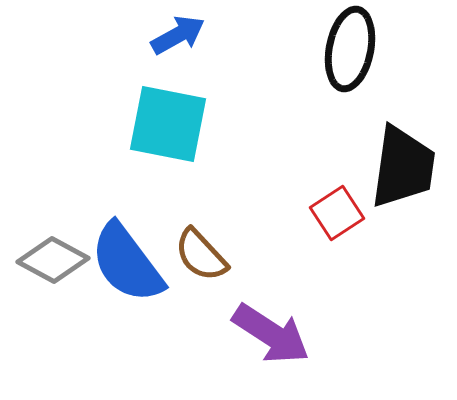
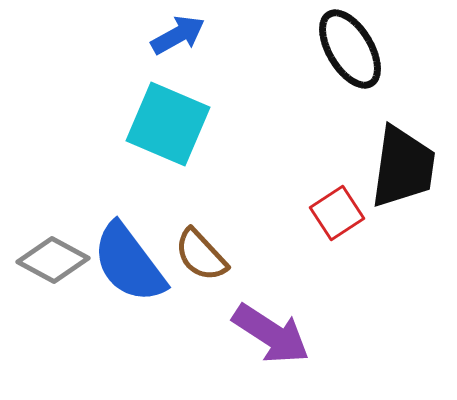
black ellipse: rotated 42 degrees counterclockwise
cyan square: rotated 12 degrees clockwise
blue semicircle: moved 2 px right
